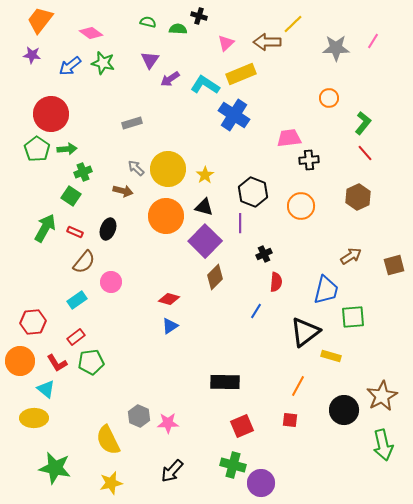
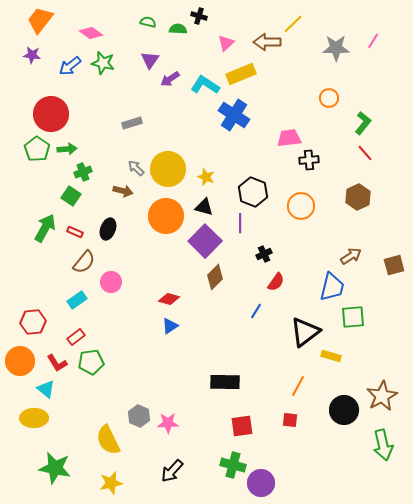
yellow star at (205, 175): moved 1 px right, 2 px down; rotated 18 degrees counterclockwise
red semicircle at (276, 282): rotated 30 degrees clockwise
blue trapezoid at (326, 290): moved 6 px right, 3 px up
red square at (242, 426): rotated 15 degrees clockwise
